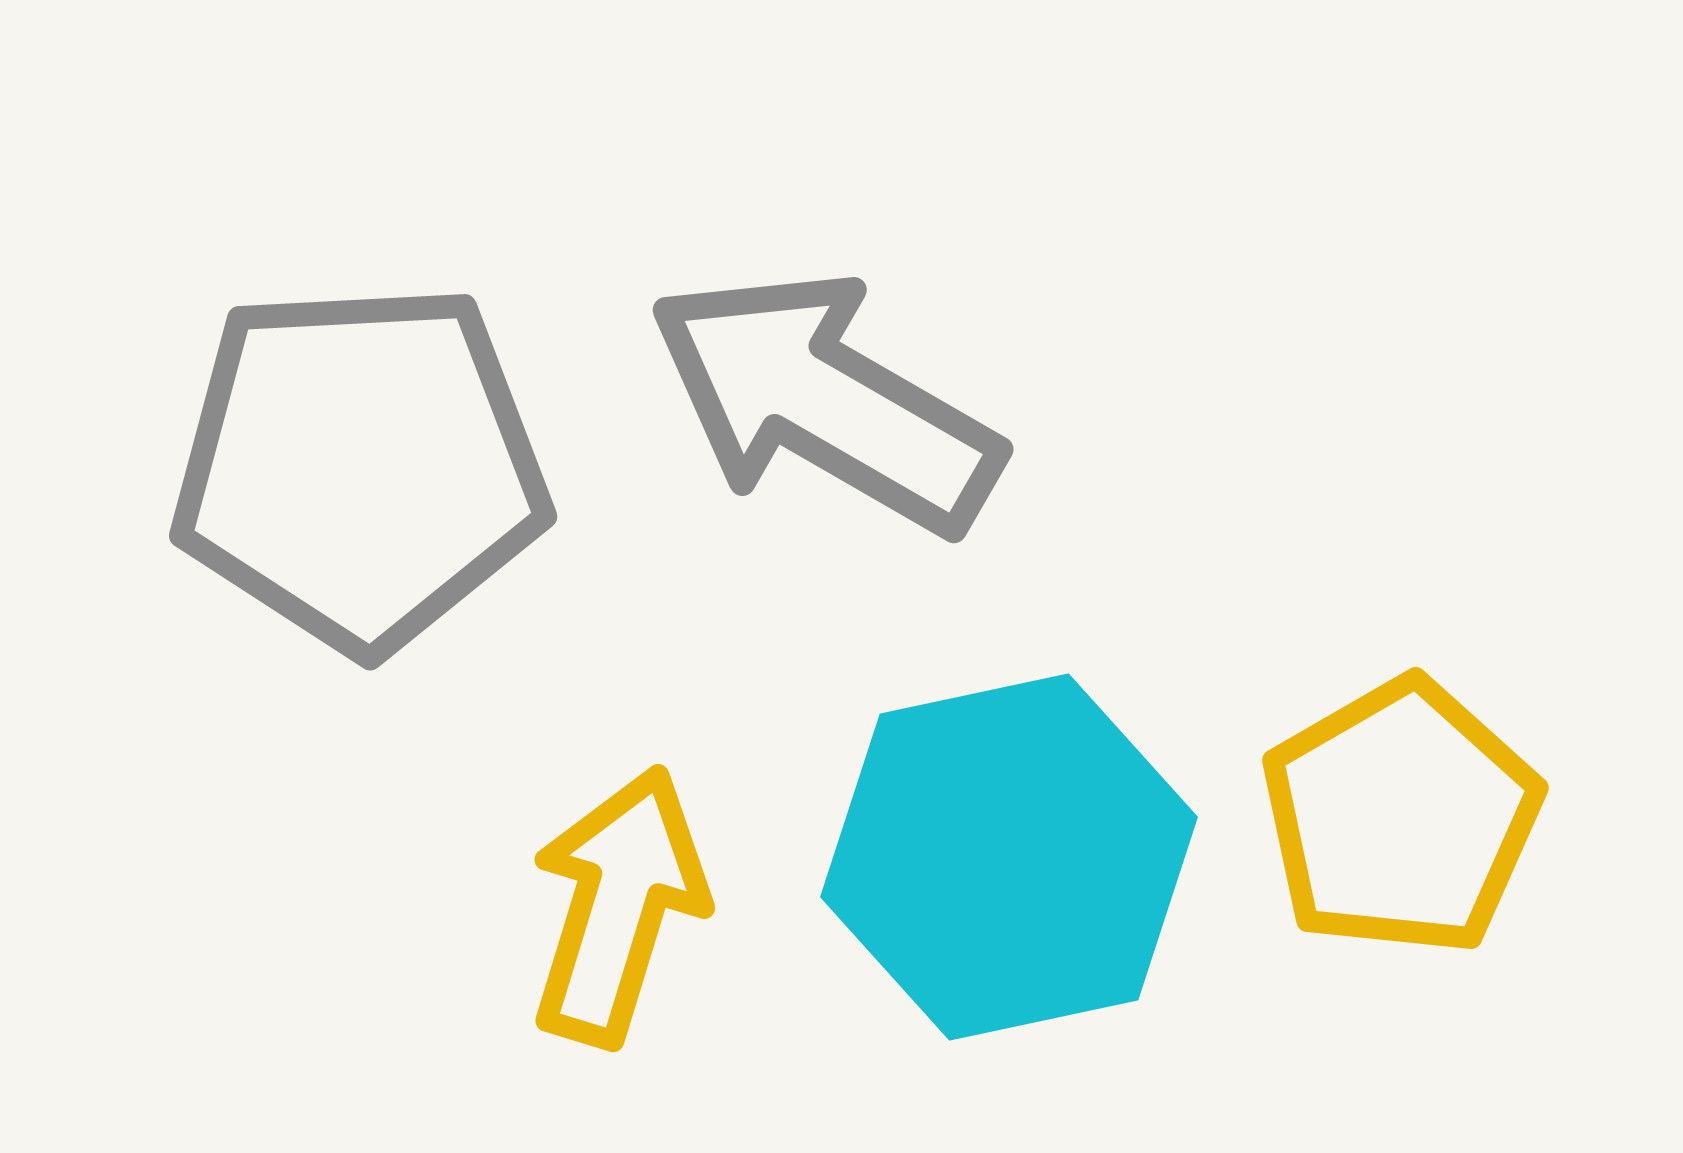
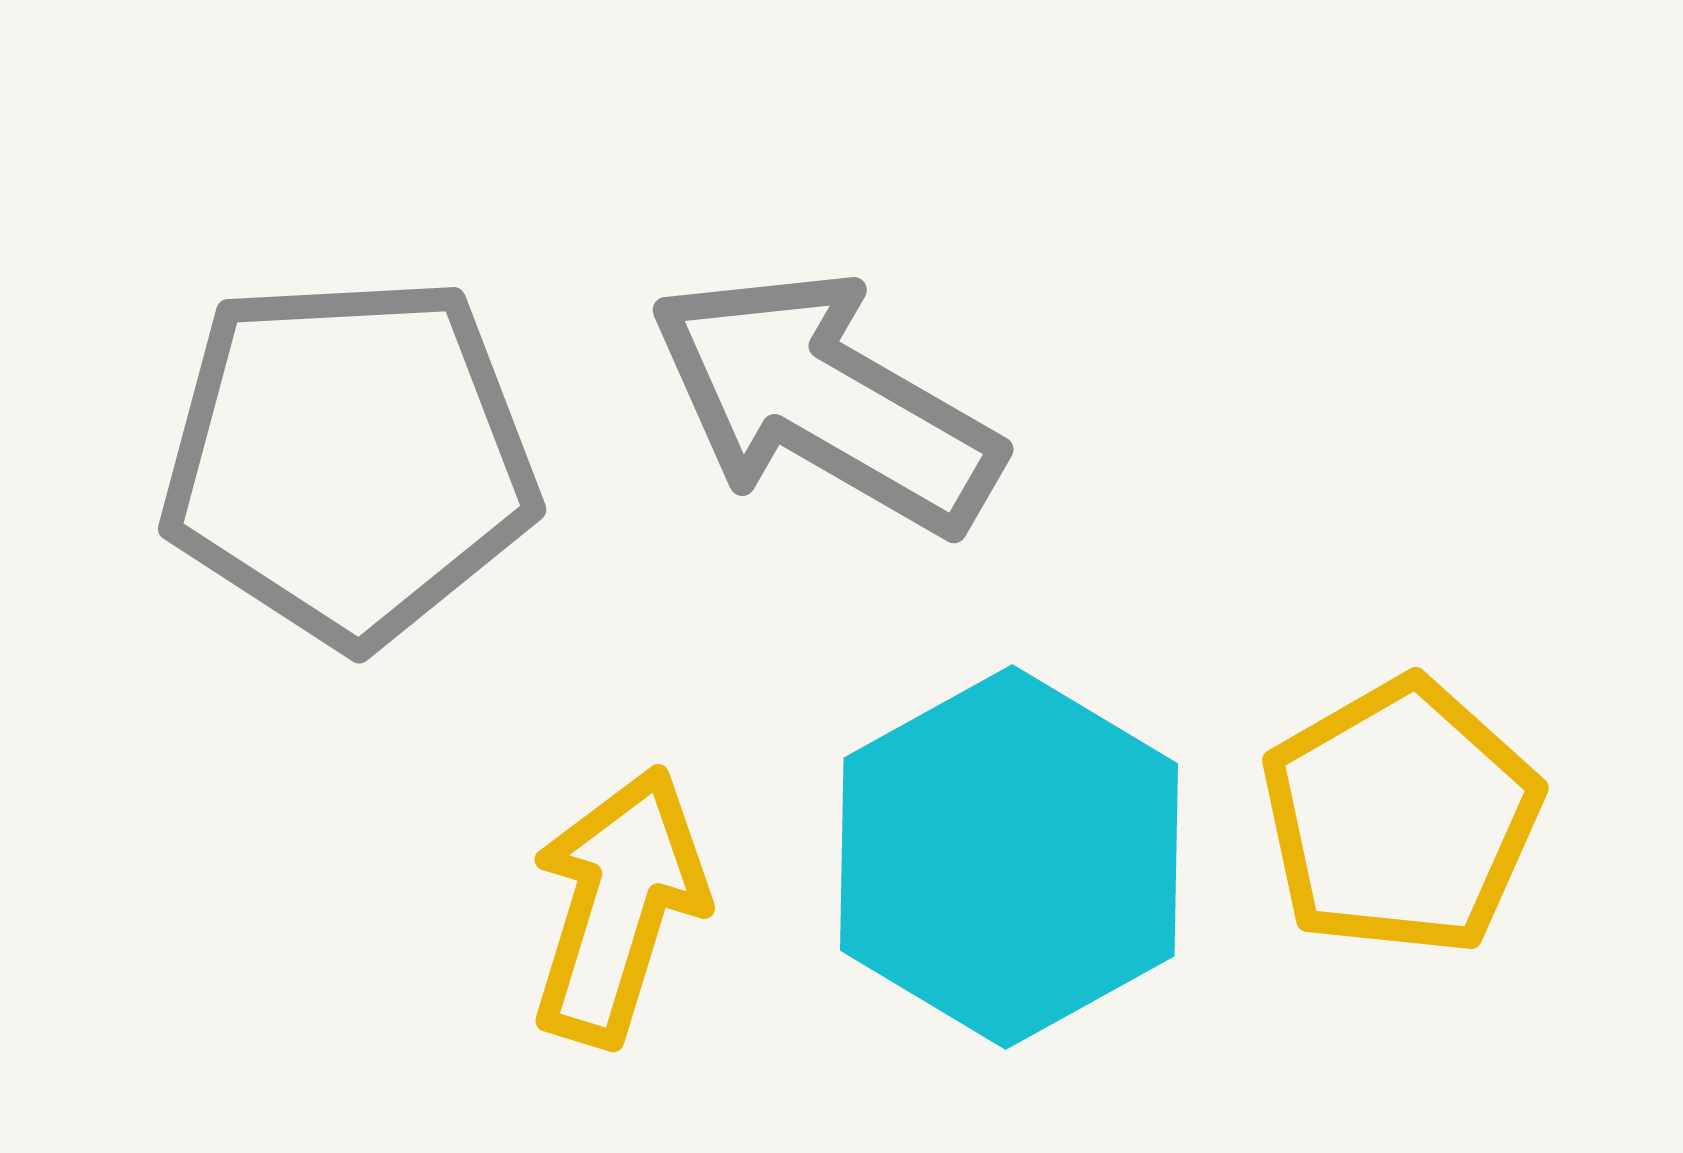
gray pentagon: moved 11 px left, 7 px up
cyan hexagon: rotated 17 degrees counterclockwise
